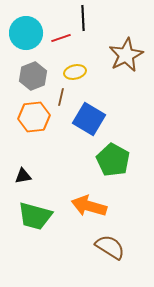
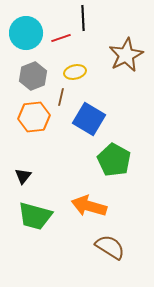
green pentagon: moved 1 px right
black triangle: rotated 42 degrees counterclockwise
